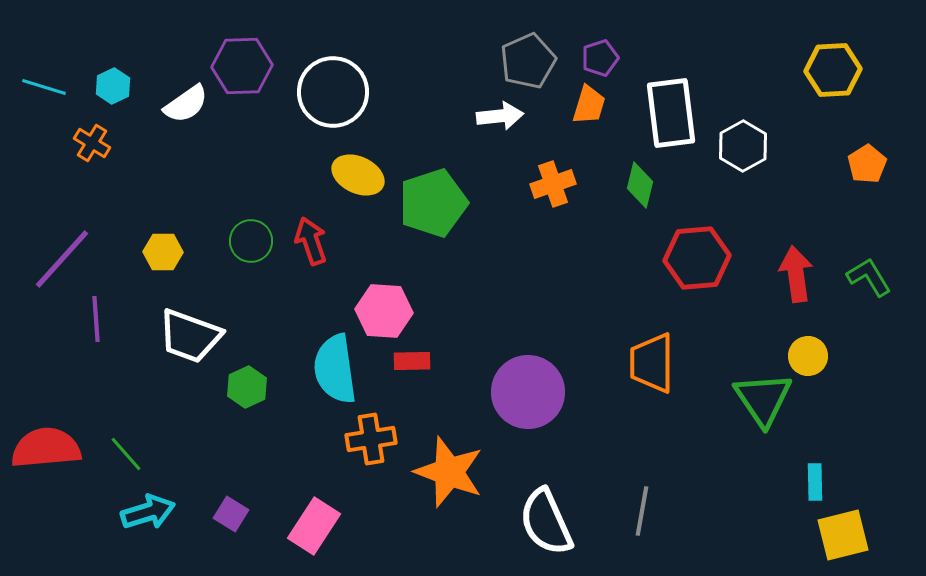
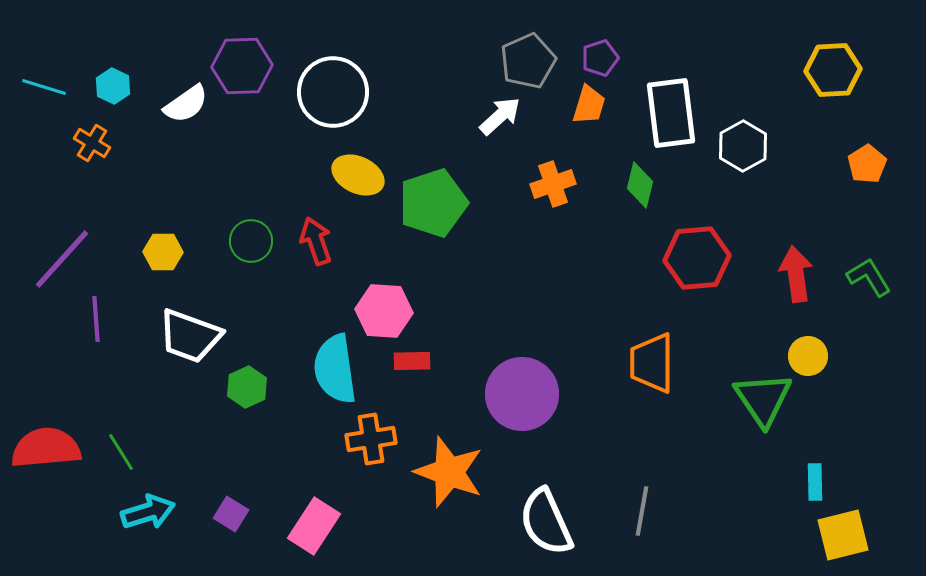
cyan hexagon at (113, 86): rotated 8 degrees counterclockwise
white arrow at (500, 116): rotated 36 degrees counterclockwise
red arrow at (311, 241): moved 5 px right
purple circle at (528, 392): moved 6 px left, 2 px down
green line at (126, 454): moved 5 px left, 2 px up; rotated 9 degrees clockwise
